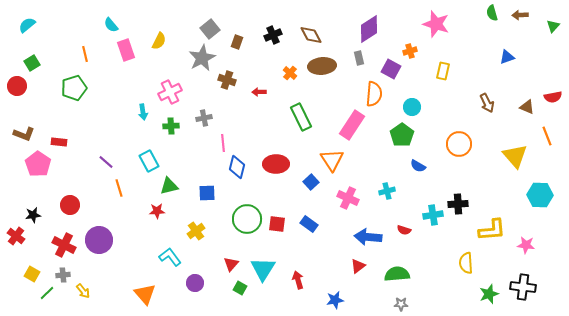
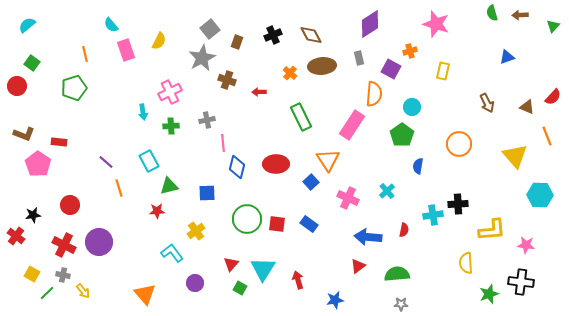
purple diamond at (369, 29): moved 1 px right, 5 px up
green square at (32, 63): rotated 21 degrees counterclockwise
red semicircle at (553, 97): rotated 36 degrees counterclockwise
gray cross at (204, 118): moved 3 px right, 2 px down
orange triangle at (332, 160): moved 4 px left
blue semicircle at (418, 166): rotated 70 degrees clockwise
cyan cross at (387, 191): rotated 28 degrees counterclockwise
red semicircle at (404, 230): rotated 96 degrees counterclockwise
purple circle at (99, 240): moved 2 px down
cyan L-shape at (170, 257): moved 2 px right, 4 px up
gray cross at (63, 275): rotated 16 degrees clockwise
black cross at (523, 287): moved 2 px left, 5 px up
